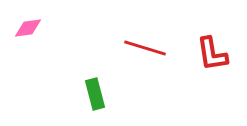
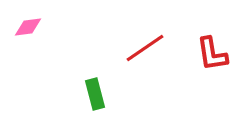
pink diamond: moved 1 px up
red line: rotated 51 degrees counterclockwise
